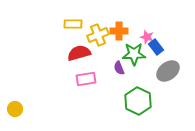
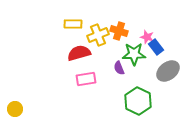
orange cross: rotated 18 degrees clockwise
